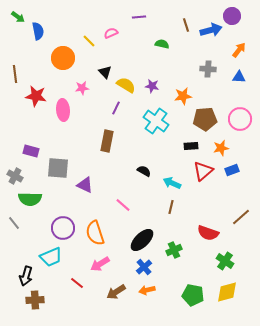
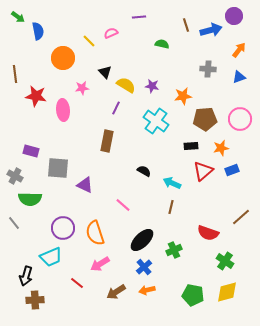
purple circle at (232, 16): moved 2 px right
blue triangle at (239, 77): rotated 24 degrees counterclockwise
